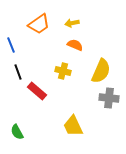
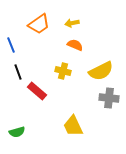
yellow semicircle: rotated 40 degrees clockwise
green semicircle: rotated 77 degrees counterclockwise
